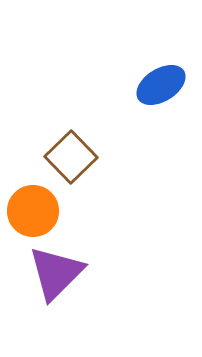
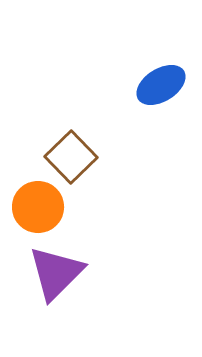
orange circle: moved 5 px right, 4 px up
